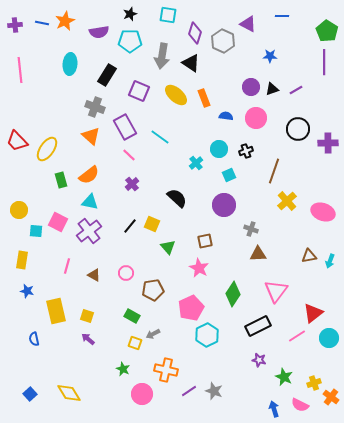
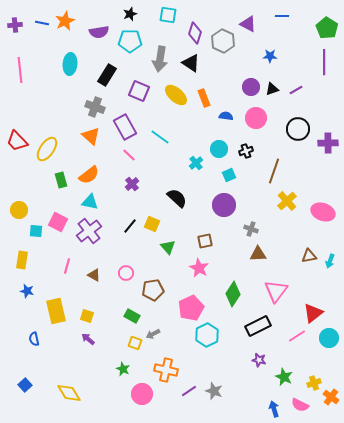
green pentagon at (327, 31): moved 3 px up
gray arrow at (162, 56): moved 2 px left, 3 px down
blue square at (30, 394): moved 5 px left, 9 px up
